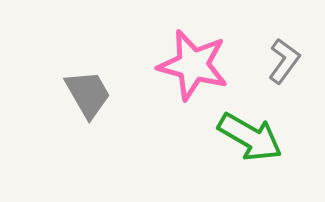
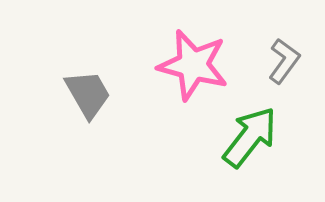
green arrow: rotated 82 degrees counterclockwise
